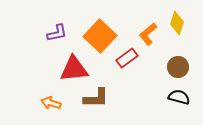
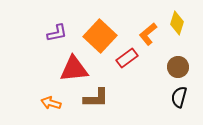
black semicircle: rotated 90 degrees counterclockwise
